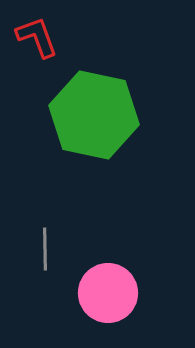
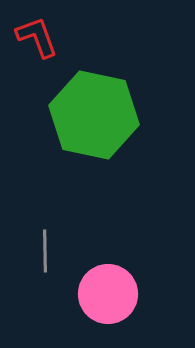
gray line: moved 2 px down
pink circle: moved 1 px down
